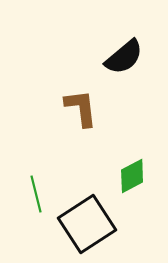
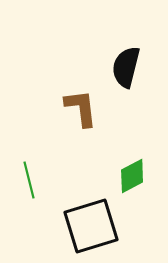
black semicircle: moved 2 px right, 10 px down; rotated 144 degrees clockwise
green line: moved 7 px left, 14 px up
black square: moved 4 px right, 2 px down; rotated 16 degrees clockwise
